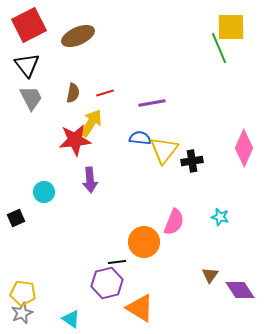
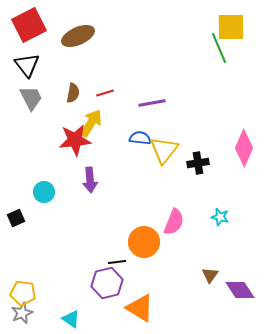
black cross: moved 6 px right, 2 px down
